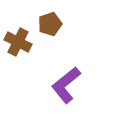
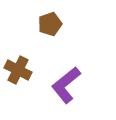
brown cross: moved 28 px down
